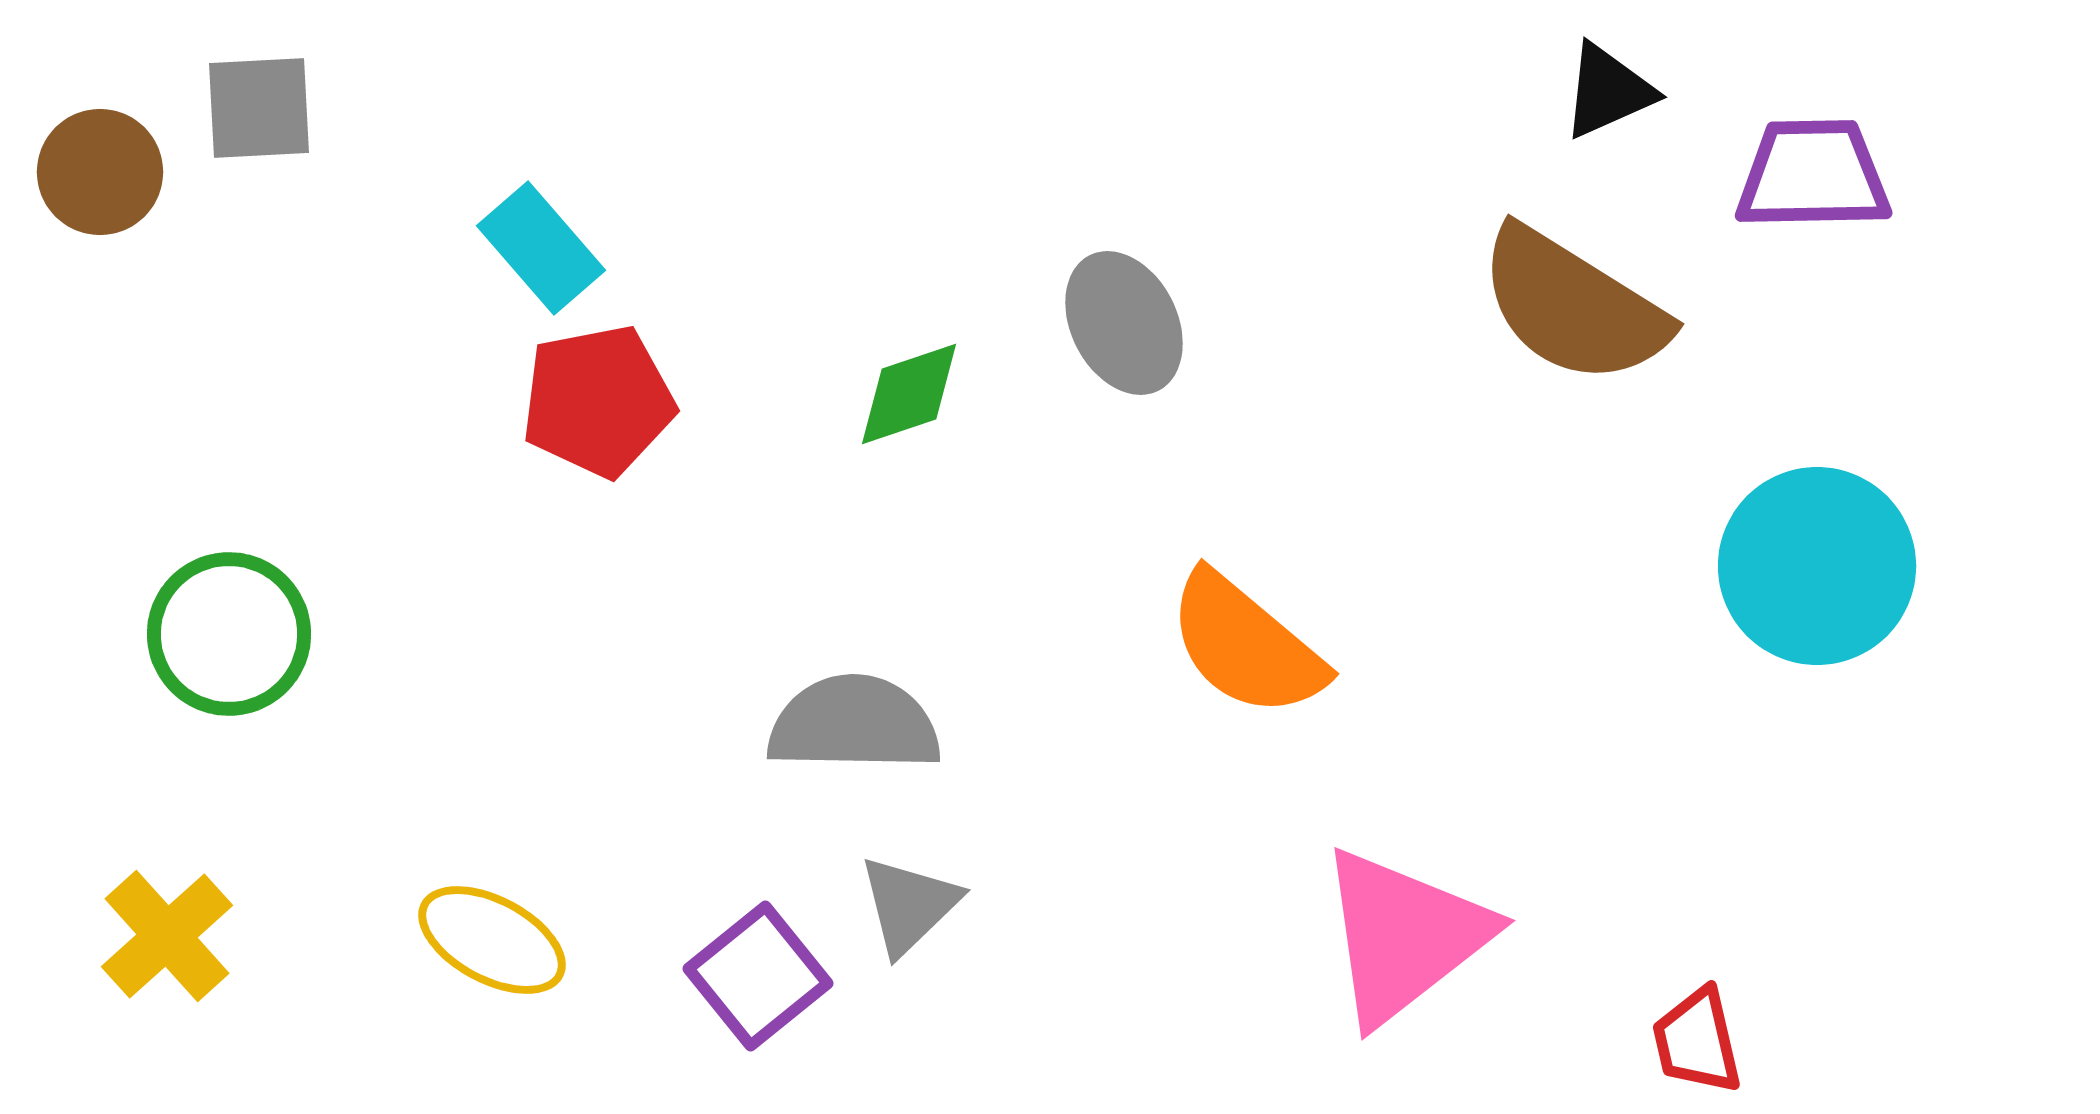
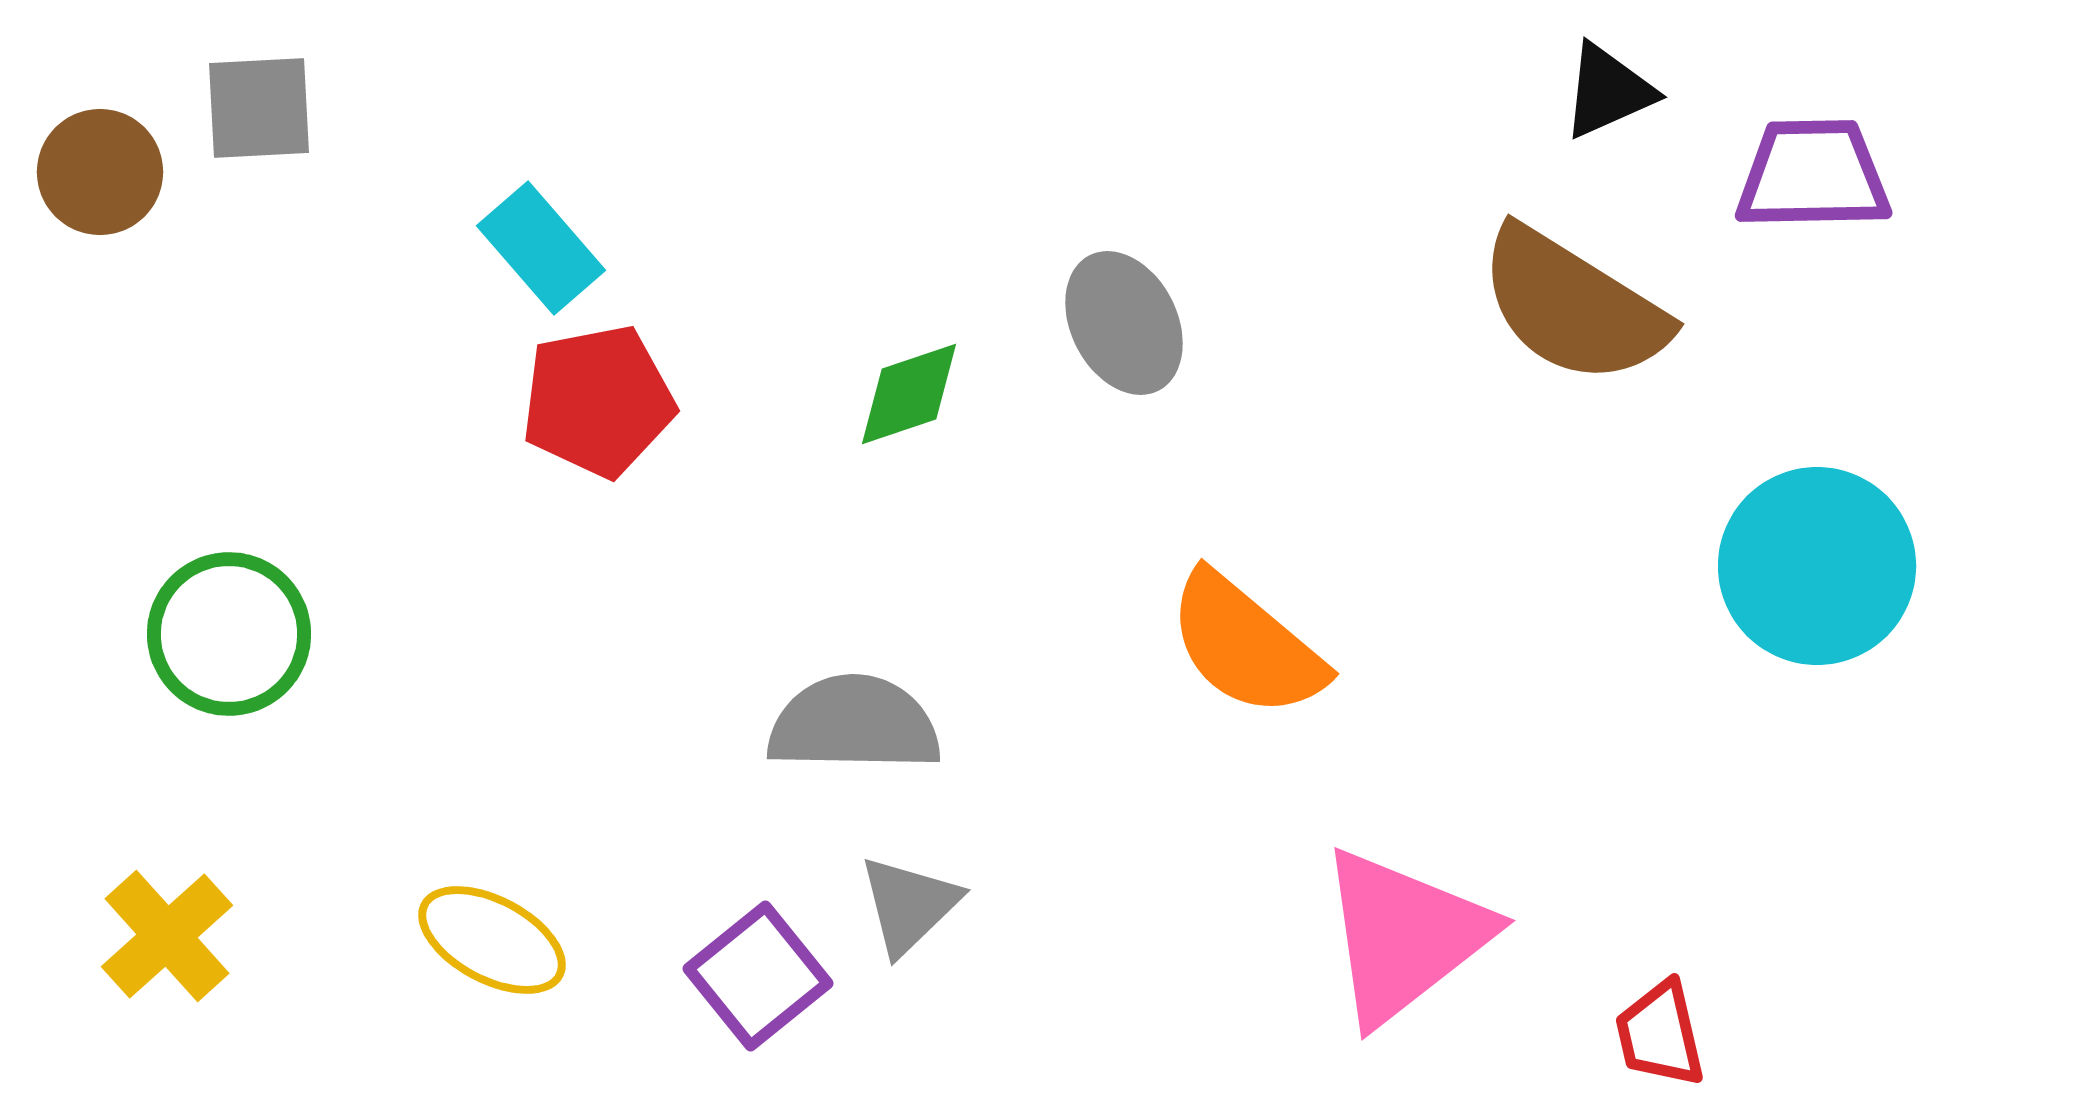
red trapezoid: moved 37 px left, 7 px up
